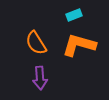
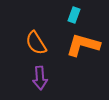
cyan rectangle: rotated 49 degrees counterclockwise
orange L-shape: moved 4 px right
